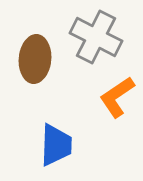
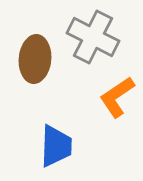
gray cross: moved 3 px left
blue trapezoid: moved 1 px down
